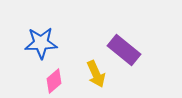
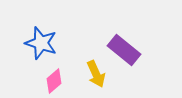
blue star: rotated 20 degrees clockwise
